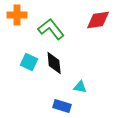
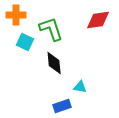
orange cross: moved 1 px left
green L-shape: rotated 20 degrees clockwise
cyan square: moved 4 px left, 20 px up
blue rectangle: rotated 36 degrees counterclockwise
